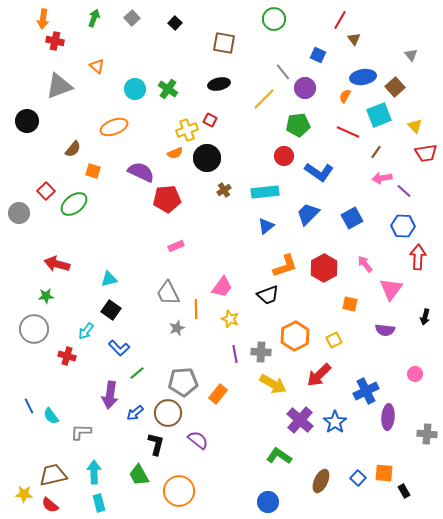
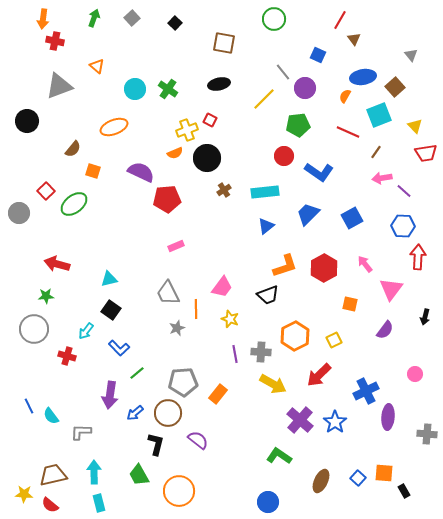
purple semicircle at (385, 330): rotated 60 degrees counterclockwise
